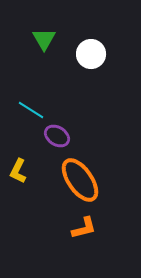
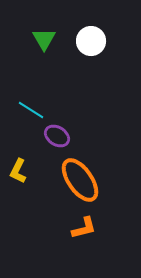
white circle: moved 13 px up
